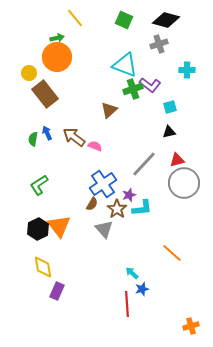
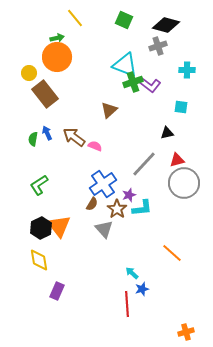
black diamond: moved 5 px down
gray cross: moved 1 px left, 2 px down
green cross: moved 7 px up
cyan square: moved 11 px right; rotated 24 degrees clockwise
black triangle: moved 2 px left, 1 px down
black hexagon: moved 3 px right, 1 px up
yellow diamond: moved 4 px left, 7 px up
orange cross: moved 5 px left, 6 px down
